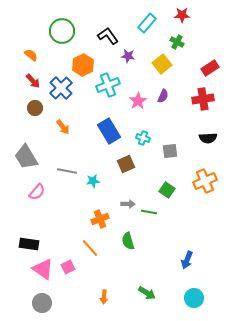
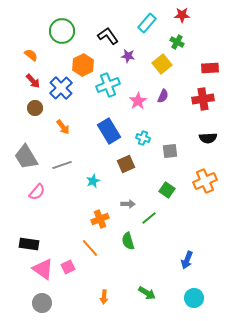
red rectangle at (210, 68): rotated 30 degrees clockwise
gray line at (67, 171): moved 5 px left, 6 px up; rotated 30 degrees counterclockwise
cyan star at (93, 181): rotated 16 degrees counterclockwise
green line at (149, 212): moved 6 px down; rotated 49 degrees counterclockwise
